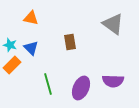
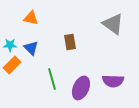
cyan star: rotated 16 degrees counterclockwise
green line: moved 4 px right, 5 px up
